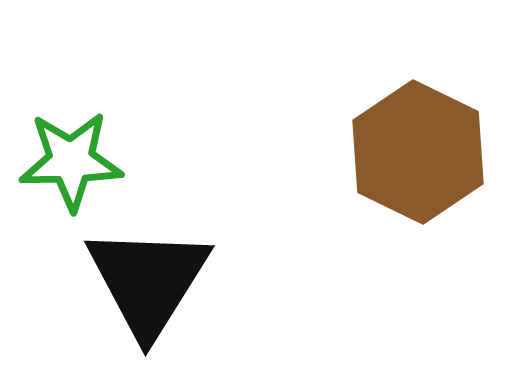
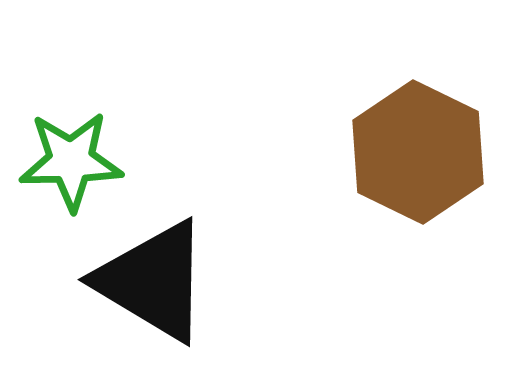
black triangle: moved 5 px right; rotated 31 degrees counterclockwise
